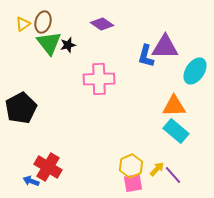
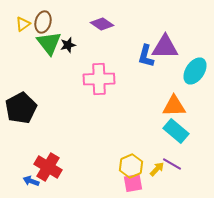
purple line: moved 1 px left, 11 px up; rotated 18 degrees counterclockwise
